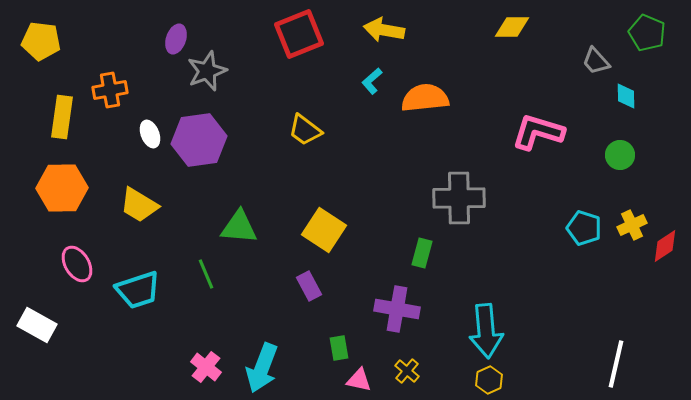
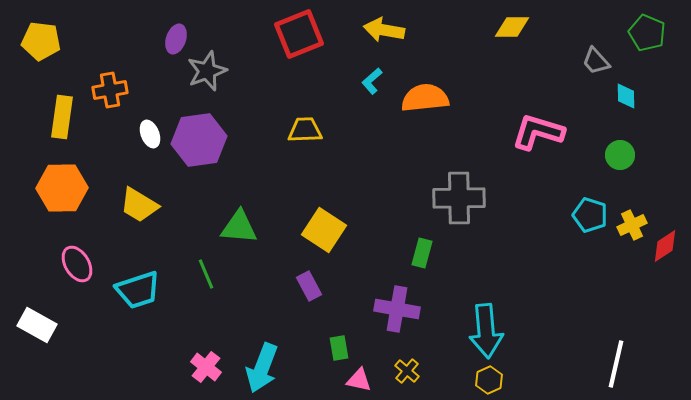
yellow trapezoid at (305, 130): rotated 141 degrees clockwise
cyan pentagon at (584, 228): moved 6 px right, 13 px up
